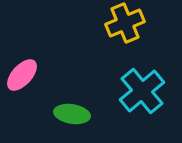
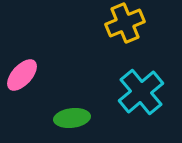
cyan cross: moved 1 px left, 1 px down
green ellipse: moved 4 px down; rotated 16 degrees counterclockwise
